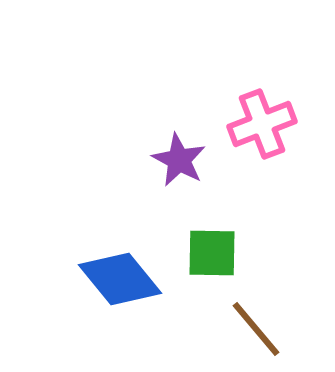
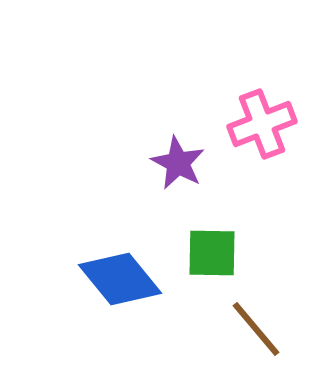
purple star: moved 1 px left, 3 px down
